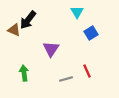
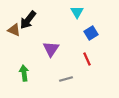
red line: moved 12 px up
